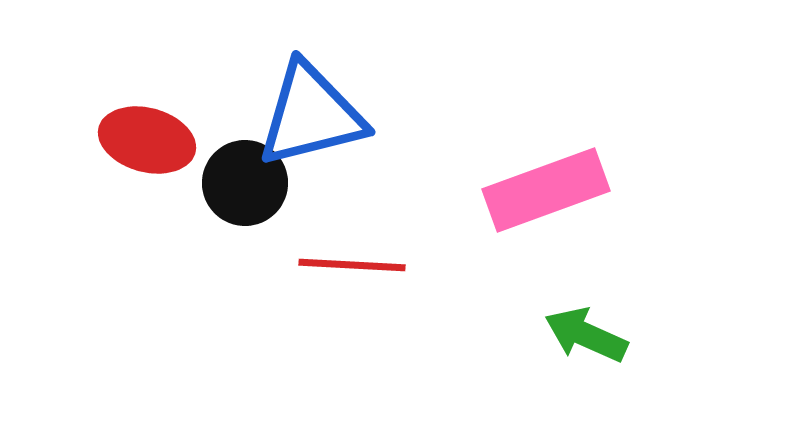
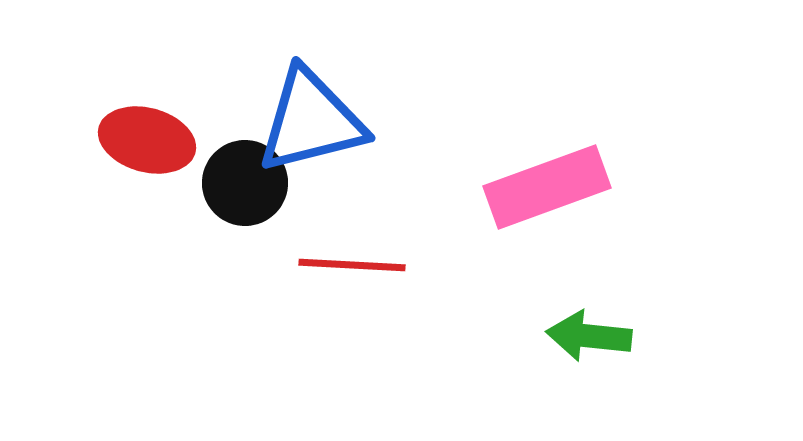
blue triangle: moved 6 px down
pink rectangle: moved 1 px right, 3 px up
green arrow: moved 3 px right, 1 px down; rotated 18 degrees counterclockwise
